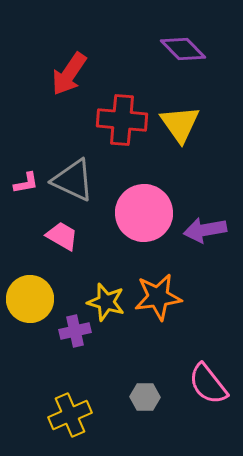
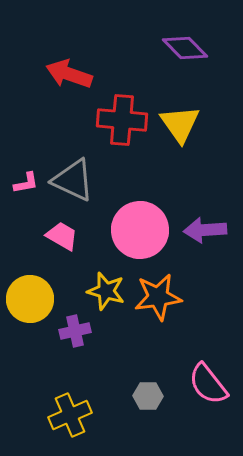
purple diamond: moved 2 px right, 1 px up
red arrow: rotated 75 degrees clockwise
pink circle: moved 4 px left, 17 px down
purple arrow: rotated 6 degrees clockwise
yellow star: moved 11 px up
gray hexagon: moved 3 px right, 1 px up
